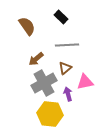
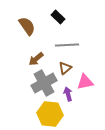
black rectangle: moved 3 px left
